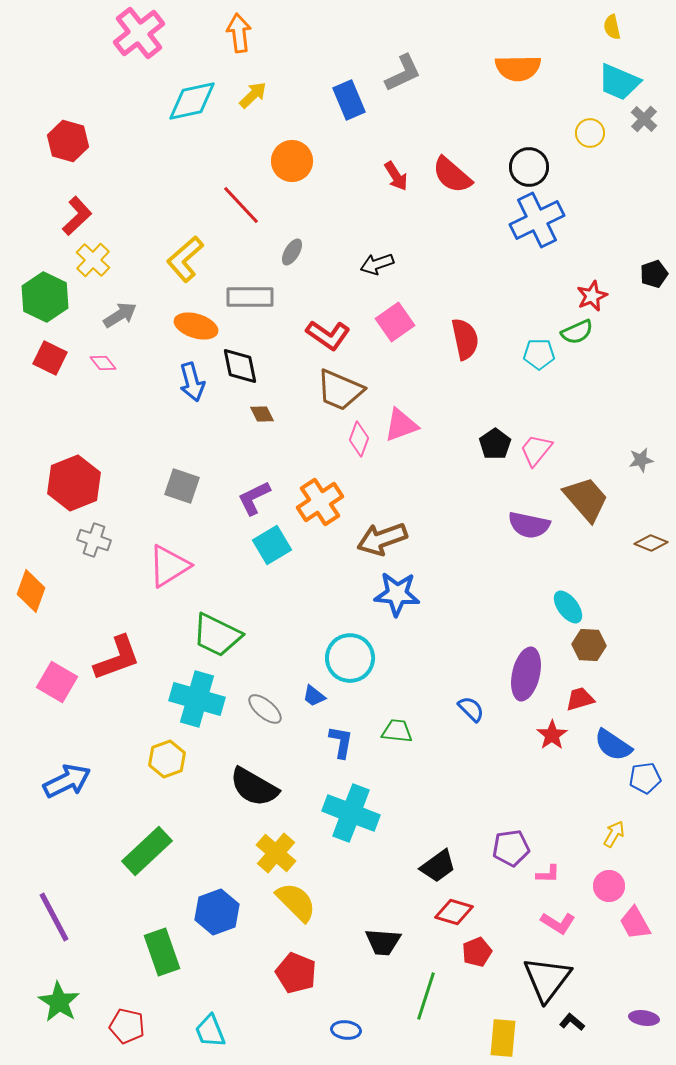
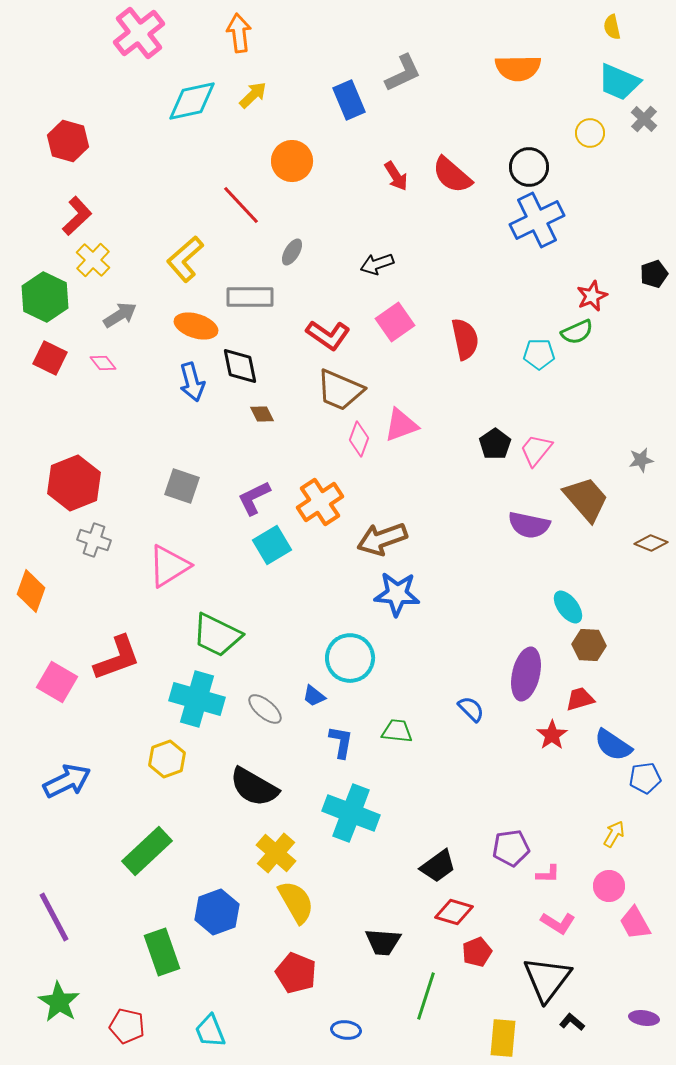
yellow semicircle at (296, 902): rotated 15 degrees clockwise
